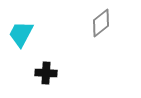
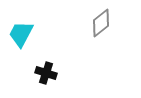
black cross: rotated 15 degrees clockwise
